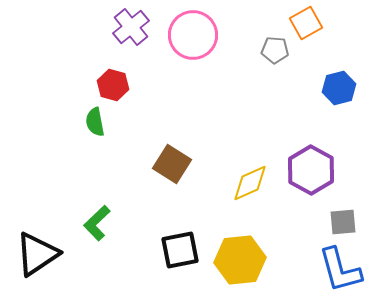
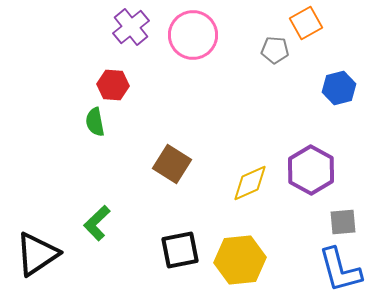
red hexagon: rotated 12 degrees counterclockwise
